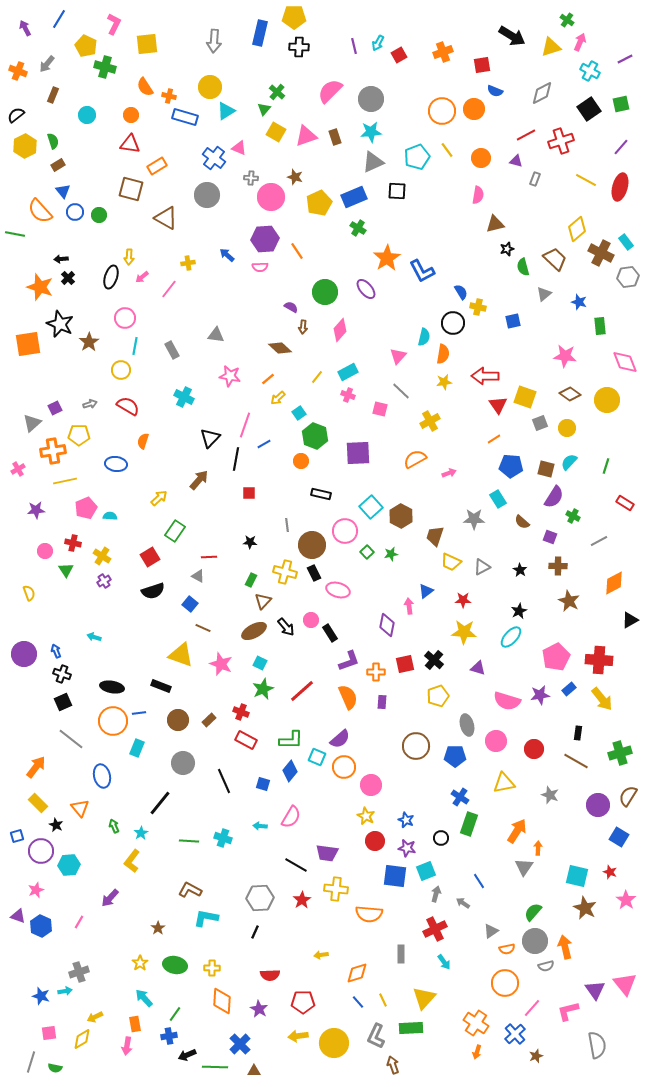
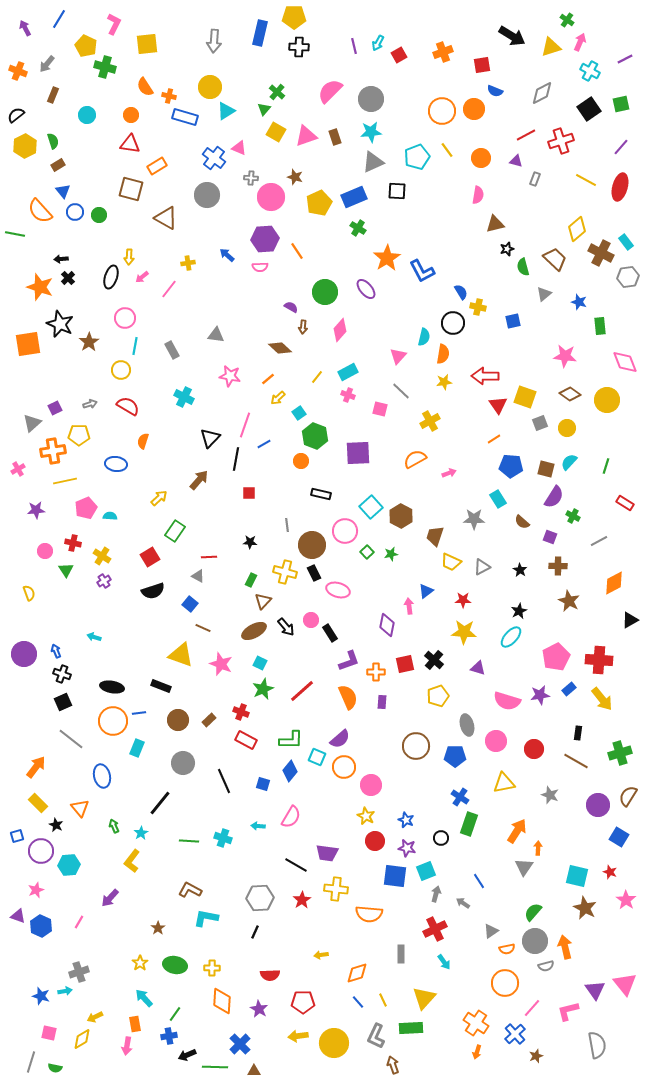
cyan arrow at (260, 826): moved 2 px left
pink square at (49, 1033): rotated 21 degrees clockwise
